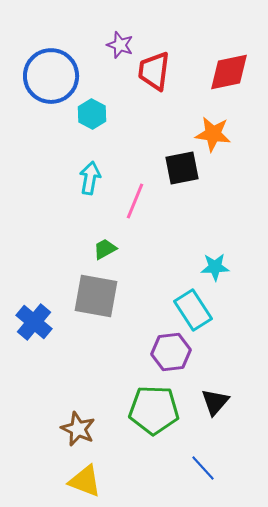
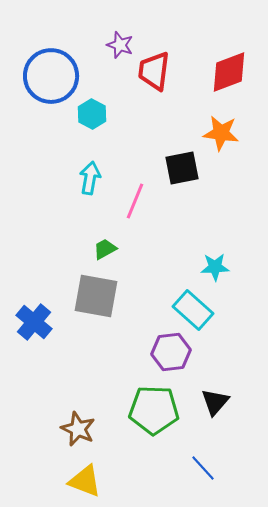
red diamond: rotated 9 degrees counterclockwise
orange star: moved 8 px right, 1 px up
cyan rectangle: rotated 15 degrees counterclockwise
